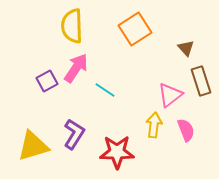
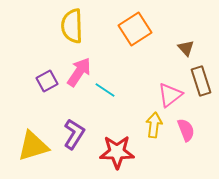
pink arrow: moved 3 px right, 4 px down
